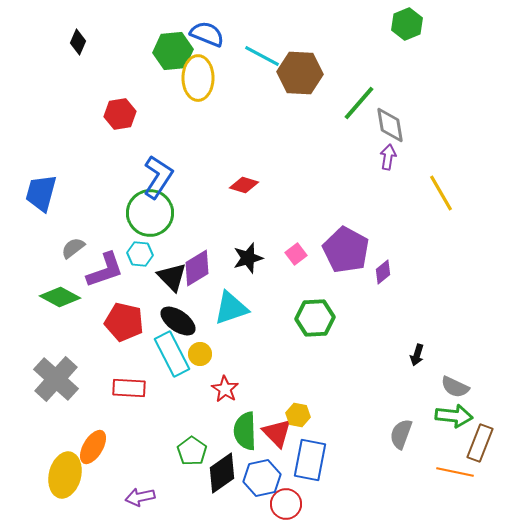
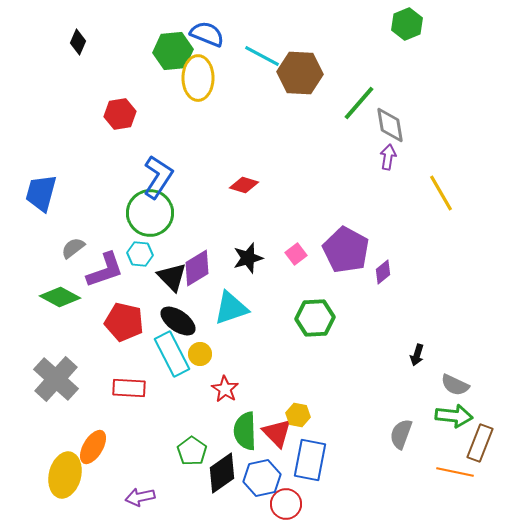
gray semicircle at (455, 387): moved 2 px up
